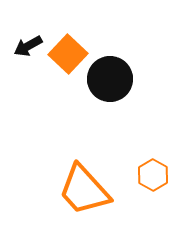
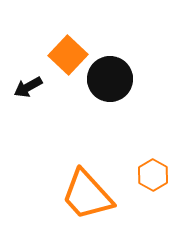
black arrow: moved 41 px down
orange square: moved 1 px down
orange trapezoid: moved 3 px right, 5 px down
